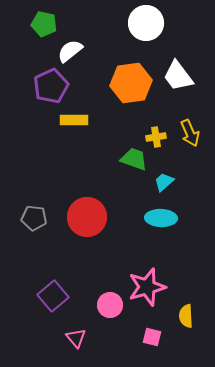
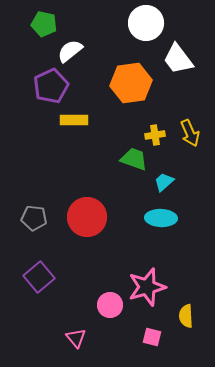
white trapezoid: moved 17 px up
yellow cross: moved 1 px left, 2 px up
purple square: moved 14 px left, 19 px up
